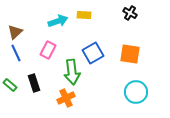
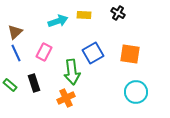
black cross: moved 12 px left
pink rectangle: moved 4 px left, 2 px down
